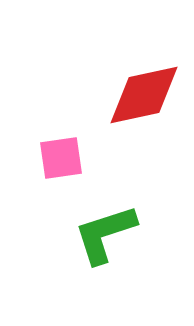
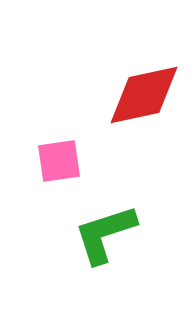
pink square: moved 2 px left, 3 px down
